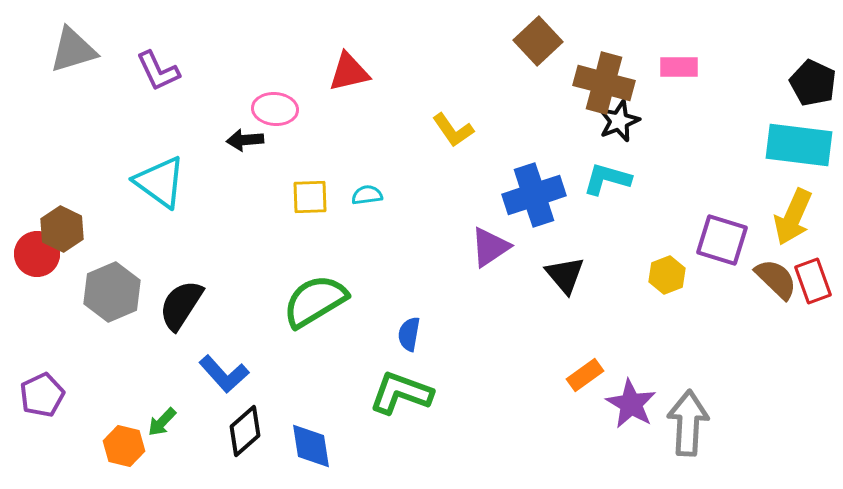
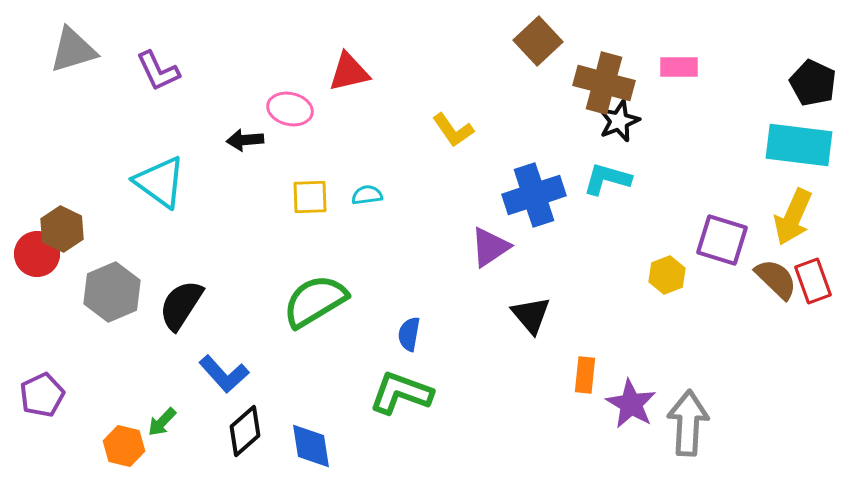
pink ellipse: moved 15 px right; rotated 9 degrees clockwise
black triangle: moved 34 px left, 40 px down
orange rectangle: rotated 48 degrees counterclockwise
